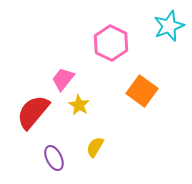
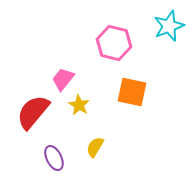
pink hexagon: moved 3 px right; rotated 12 degrees counterclockwise
orange square: moved 10 px left, 1 px down; rotated 24 degrees counterclockwise
